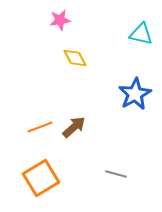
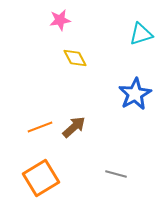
cyan triangle: rotated 30 degrees counterclockwise
